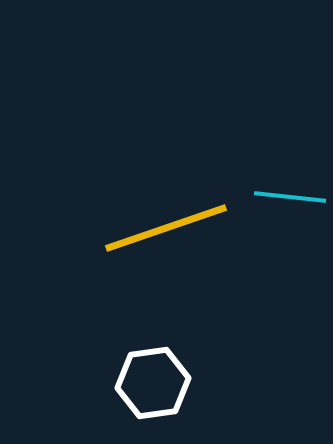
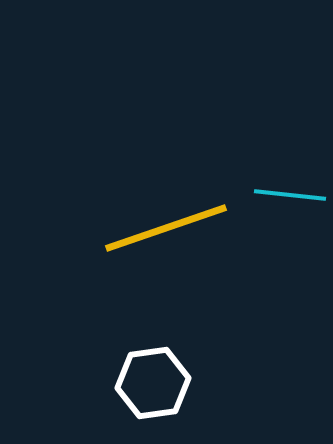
cyan line: moved 2 px up
